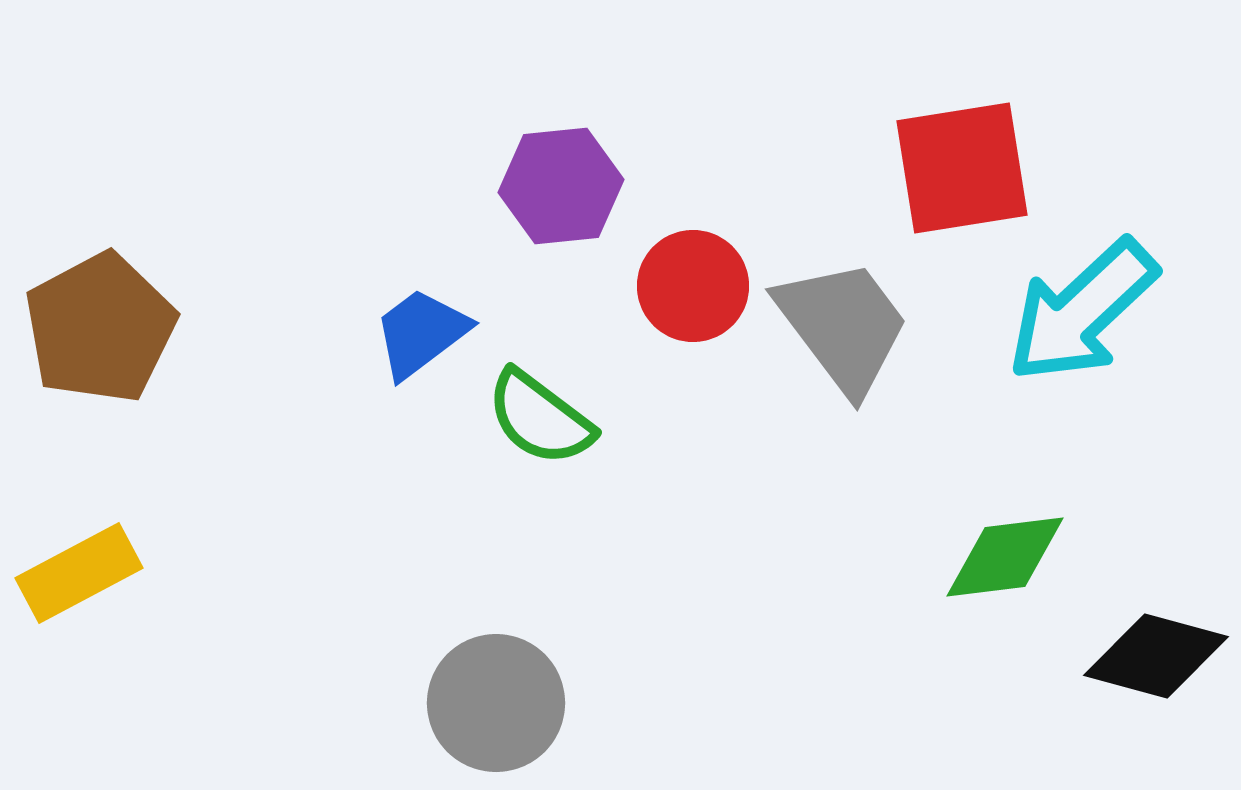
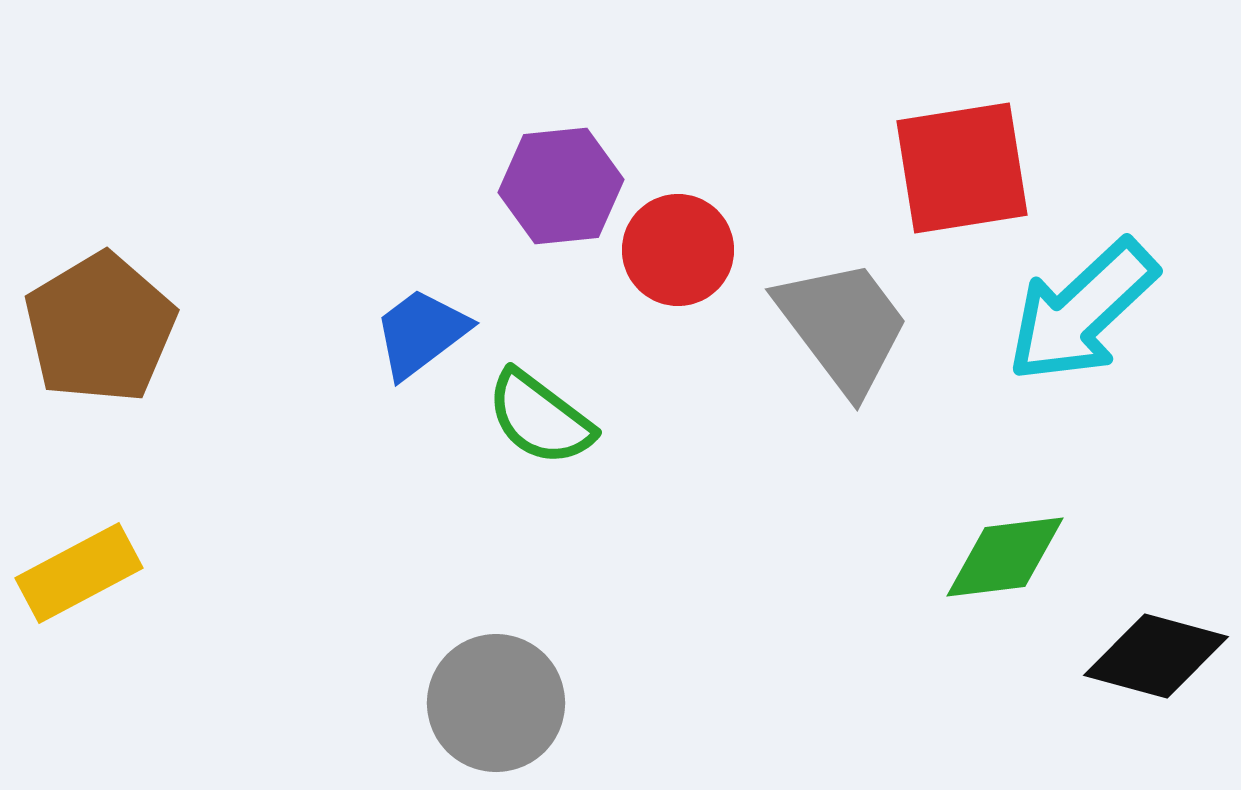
red circle: moved 15 px left, 36 px up
brown pentagon: rotated 3 degrees counterclockwise
